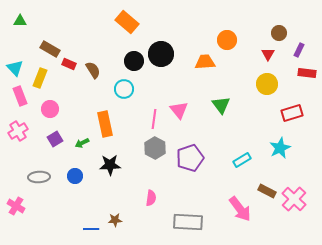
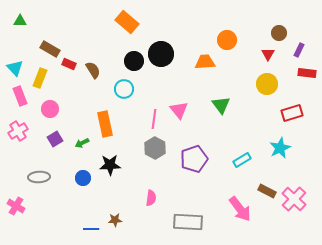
purple pentagon at (190, 158): moved 4 px right, 1 px down
blue circle at (75, 176): moved 8 px right, 2 px down
